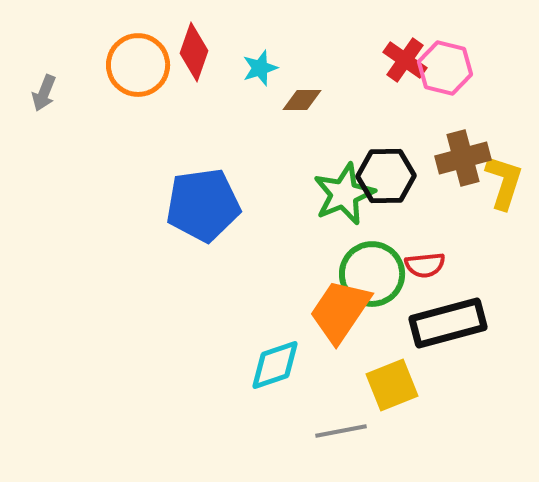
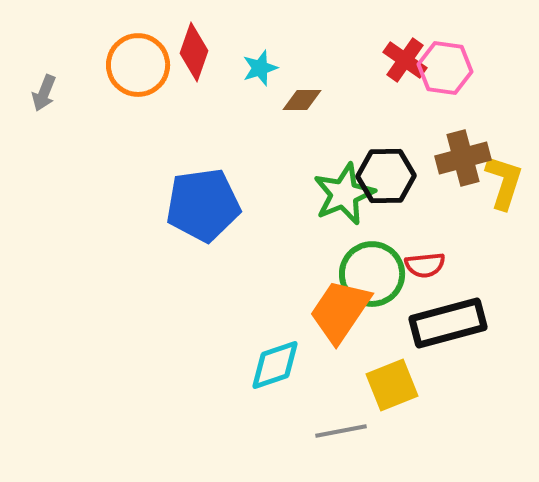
pink hexagon: rotated 6 degrees counterclockwise
